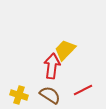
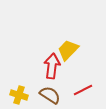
yellow trapezoid: moved 3 px right
